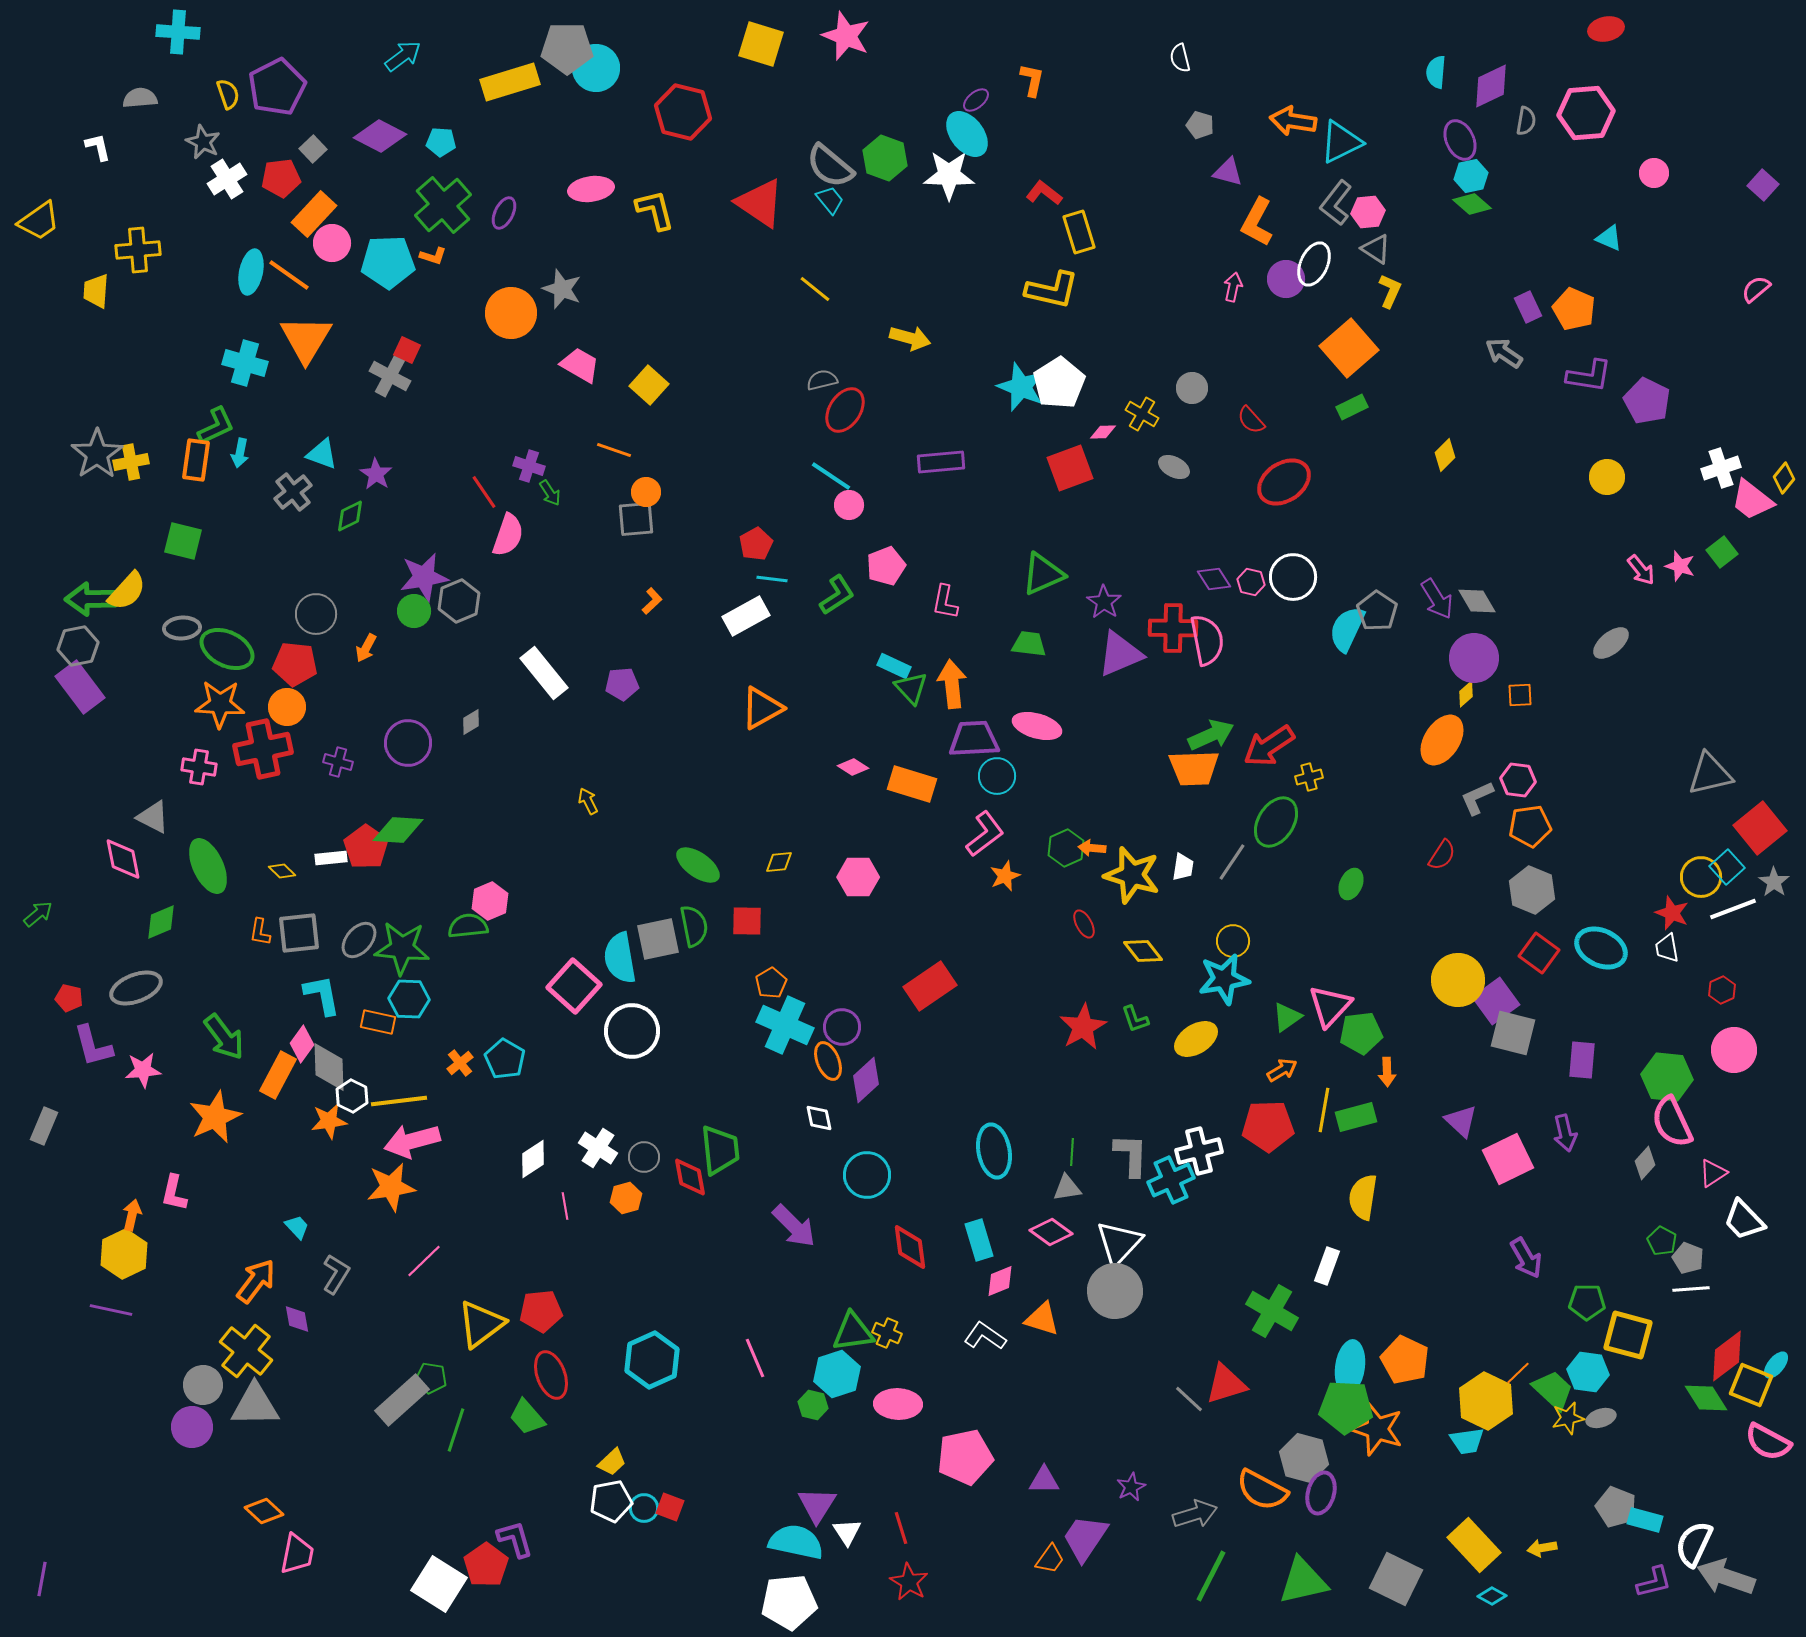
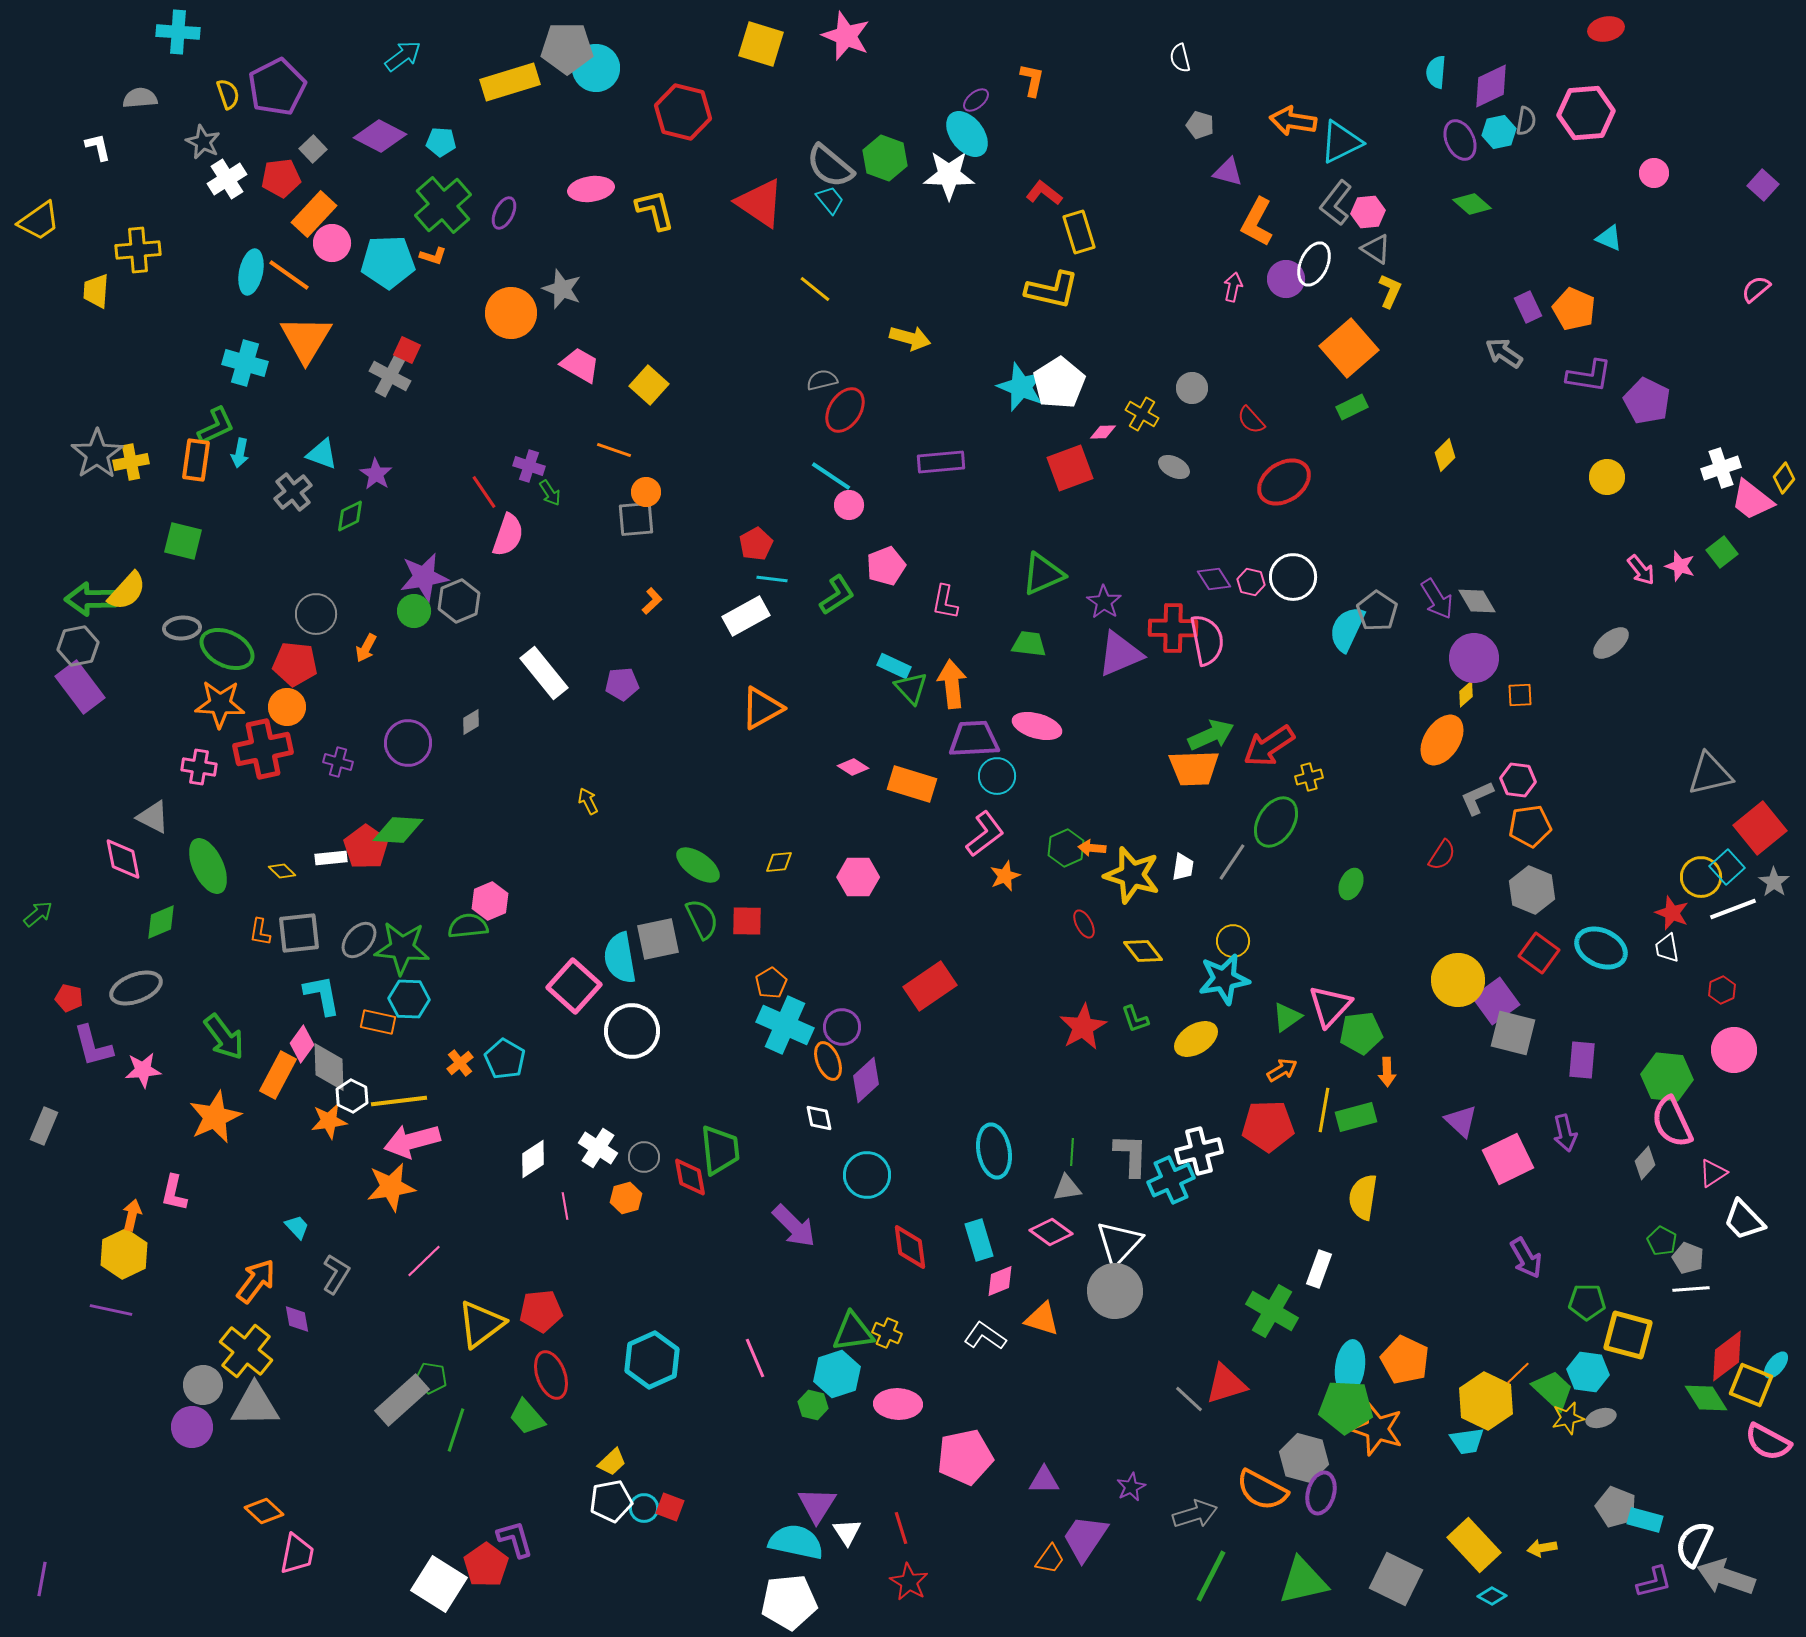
cyan hexagon at (1471, 176): moved 28 px right, 44 px up
green semicircle at (694, 926): moved 8 px right, 7 px up; rotated 15 degrees counterclockwise
white rectangle at (1327, 1266): moved 8 px left, 3 px down
